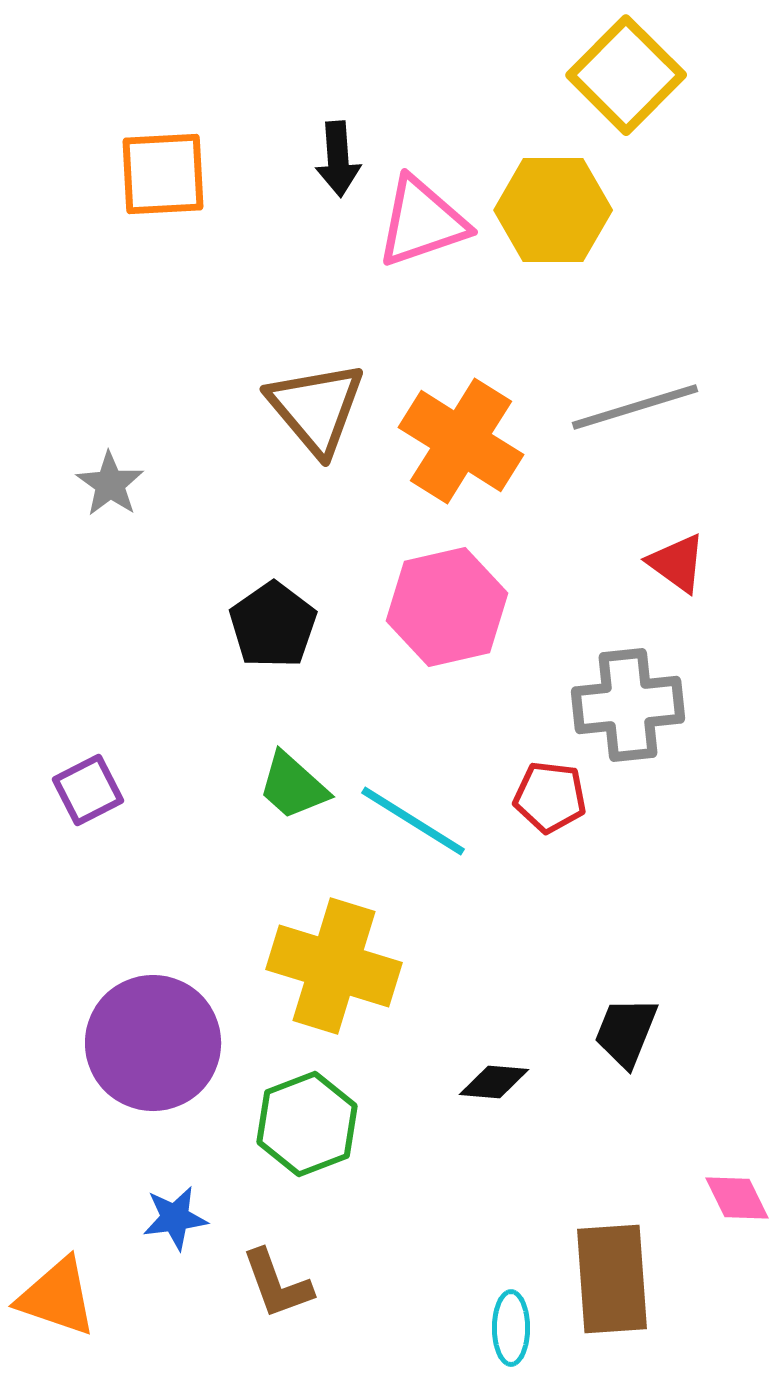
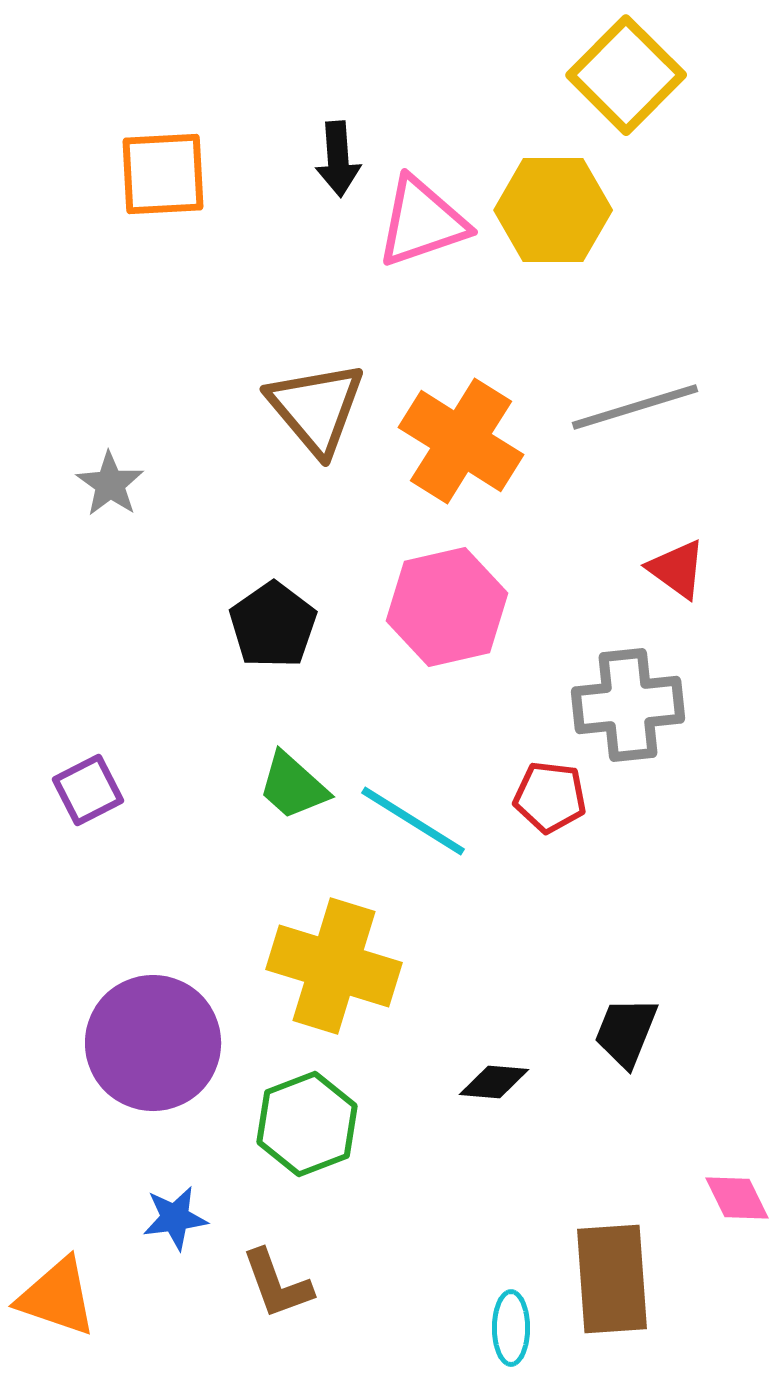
red triangle: moved 6 px down
